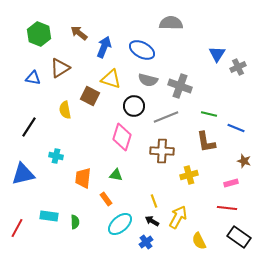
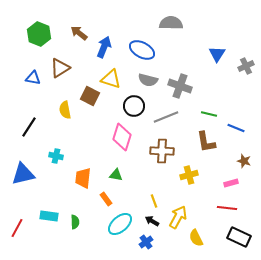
gray cross at (238, 67): moved 8 px right, 1 px up
black rectangle at (239, 237): rotated 10 degrees counterclockwise
yellow semicircle at (199, 241): moved 3 px left, 3 px up
